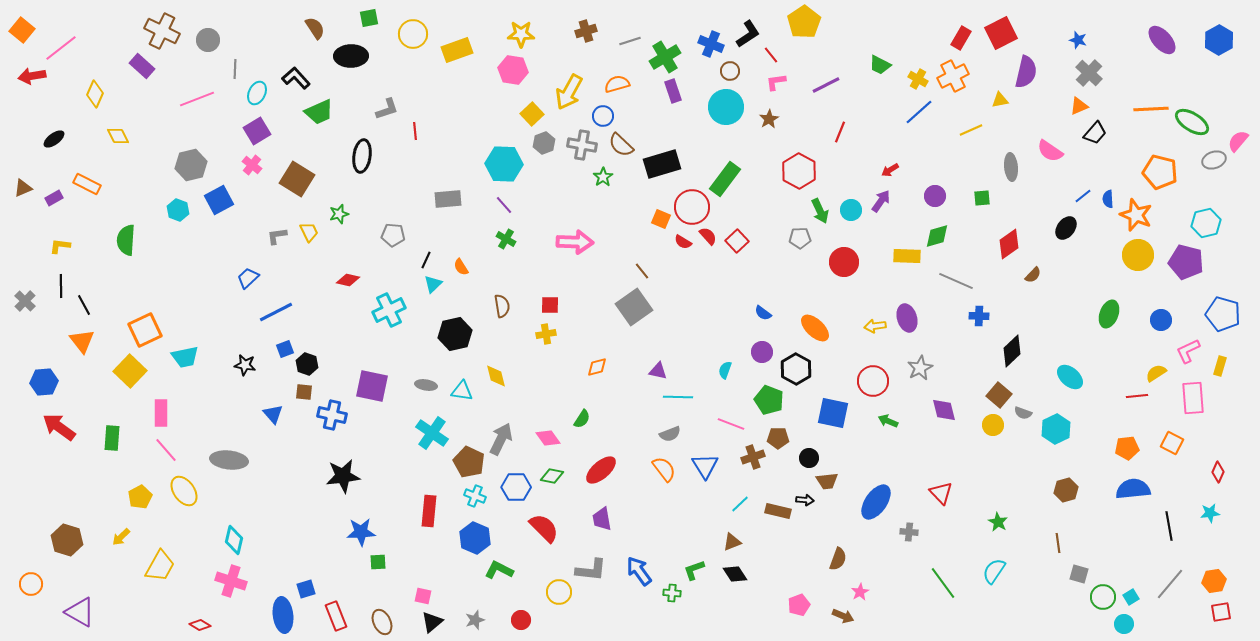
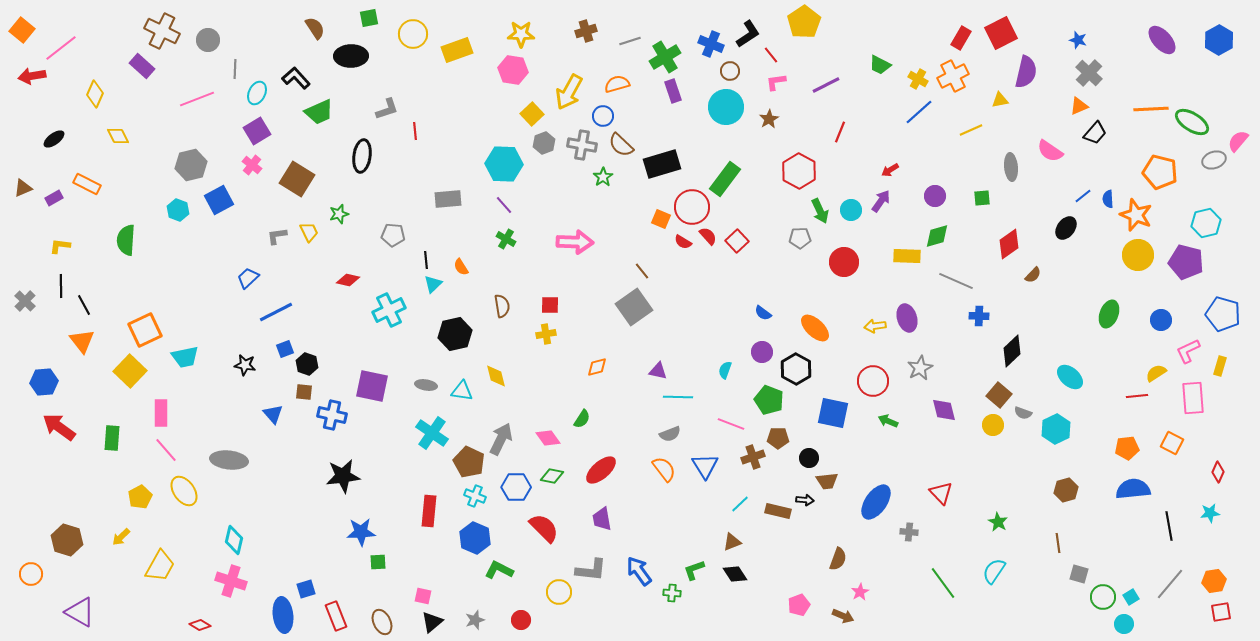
black line at (426, 260): rotated 30 degrees counterclockwise
orange circle at (31, 584): moved 10 px up
